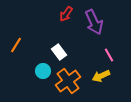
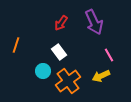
red arrow: moved 5 px left, 9 px down
orange line: rotated 14 degrees counterclockwise
